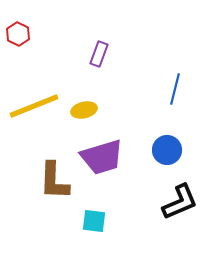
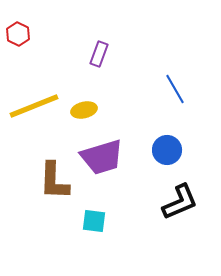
blue line: rotated 44 degrees counterclockwise
